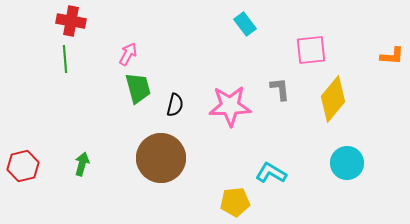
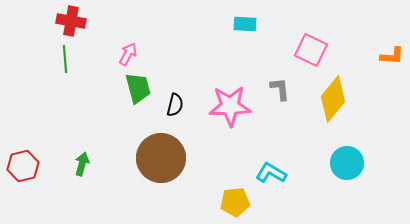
cyan rectangle: rotated 50 degrees counterclockwise
pink square: rotated 32 degrees clockwise
